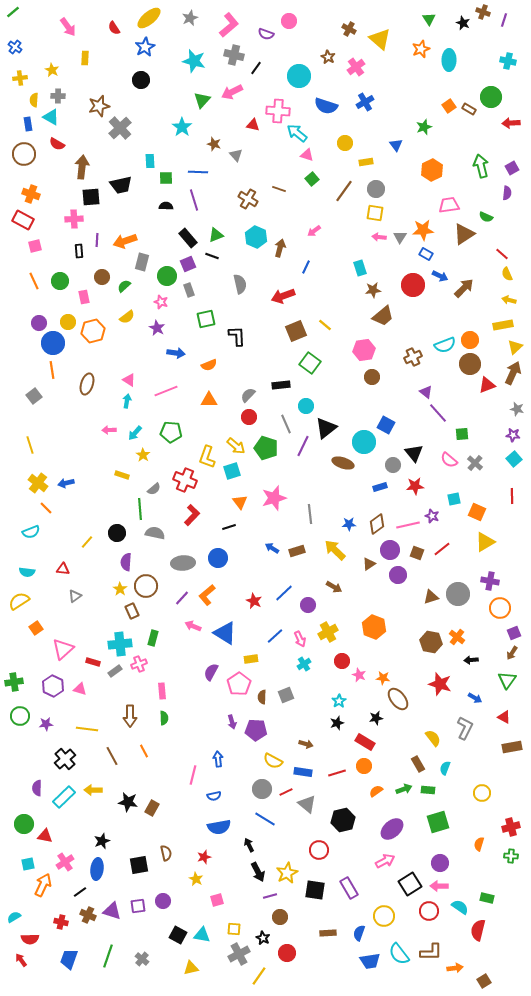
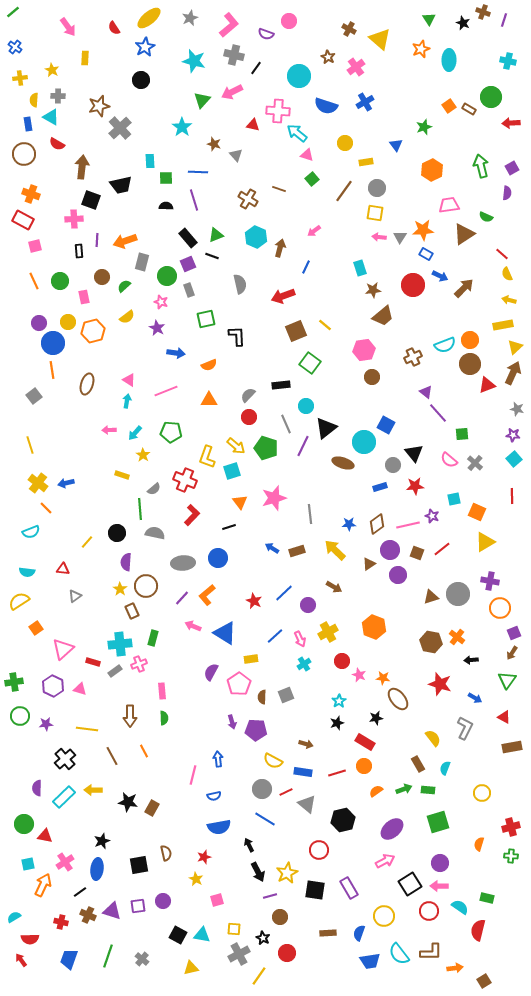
gray circle at (376, 189): moved 1 px right, 1 px up
black square at (91, 197): moved 3 px down; rotated 24 degrees clockwise
